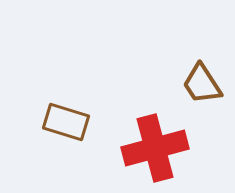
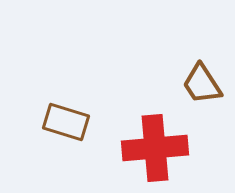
red cross: rotated 10 degrees clockwise
